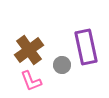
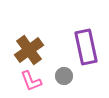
gray circle: moved 2 px right, 11 px down
